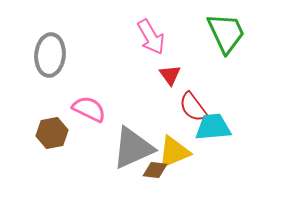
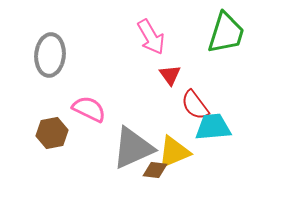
green trapezoid: rotated 42 degrees clockwise
red semicircle: moved 2 px right, 2 px up
